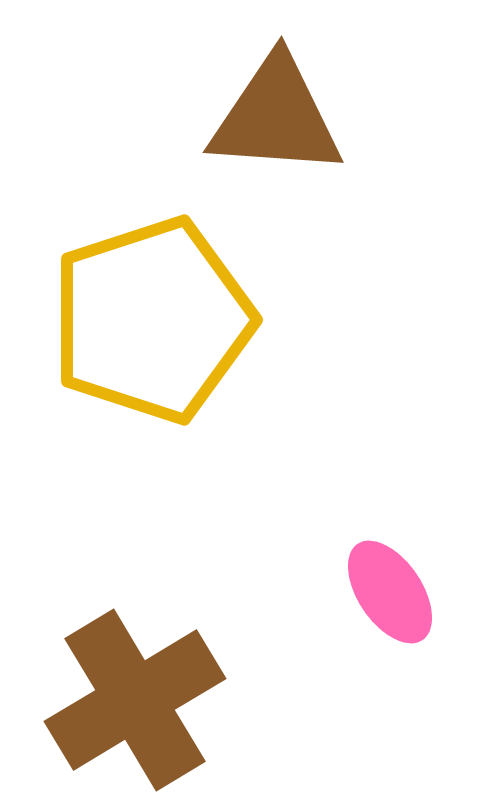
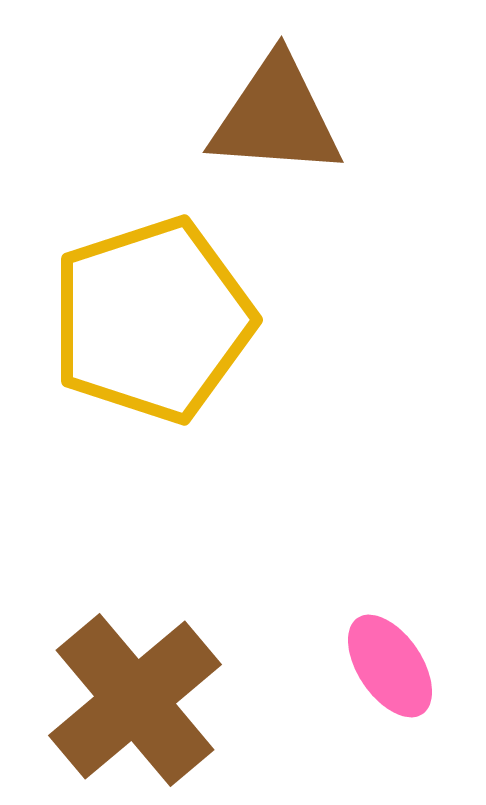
pink ellipse: moved 74 px down
brown cross: rotated 9 degrees counterclockwise
